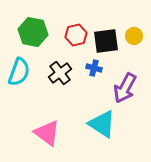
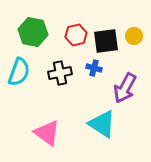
black cross: rotated 25 degrees clockwise
